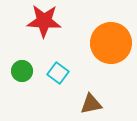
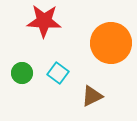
green circle: moved 2 px down
brown triangle: moved 1 px right, 8 px up; rotated 15 degrees counterclockwise
